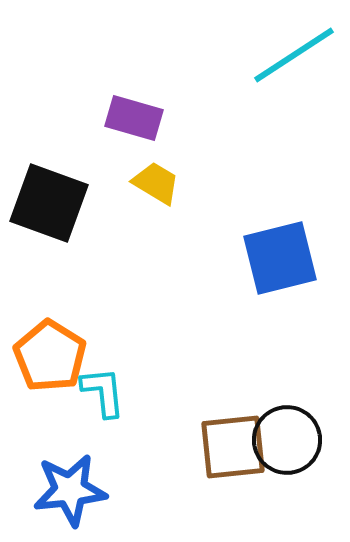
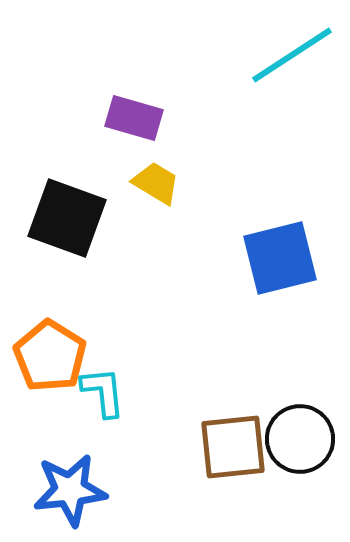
cyan line: moved 2 px left
black square: moved 18 px right, 15 px down
black circle: moved 13 px right, 1 px up
